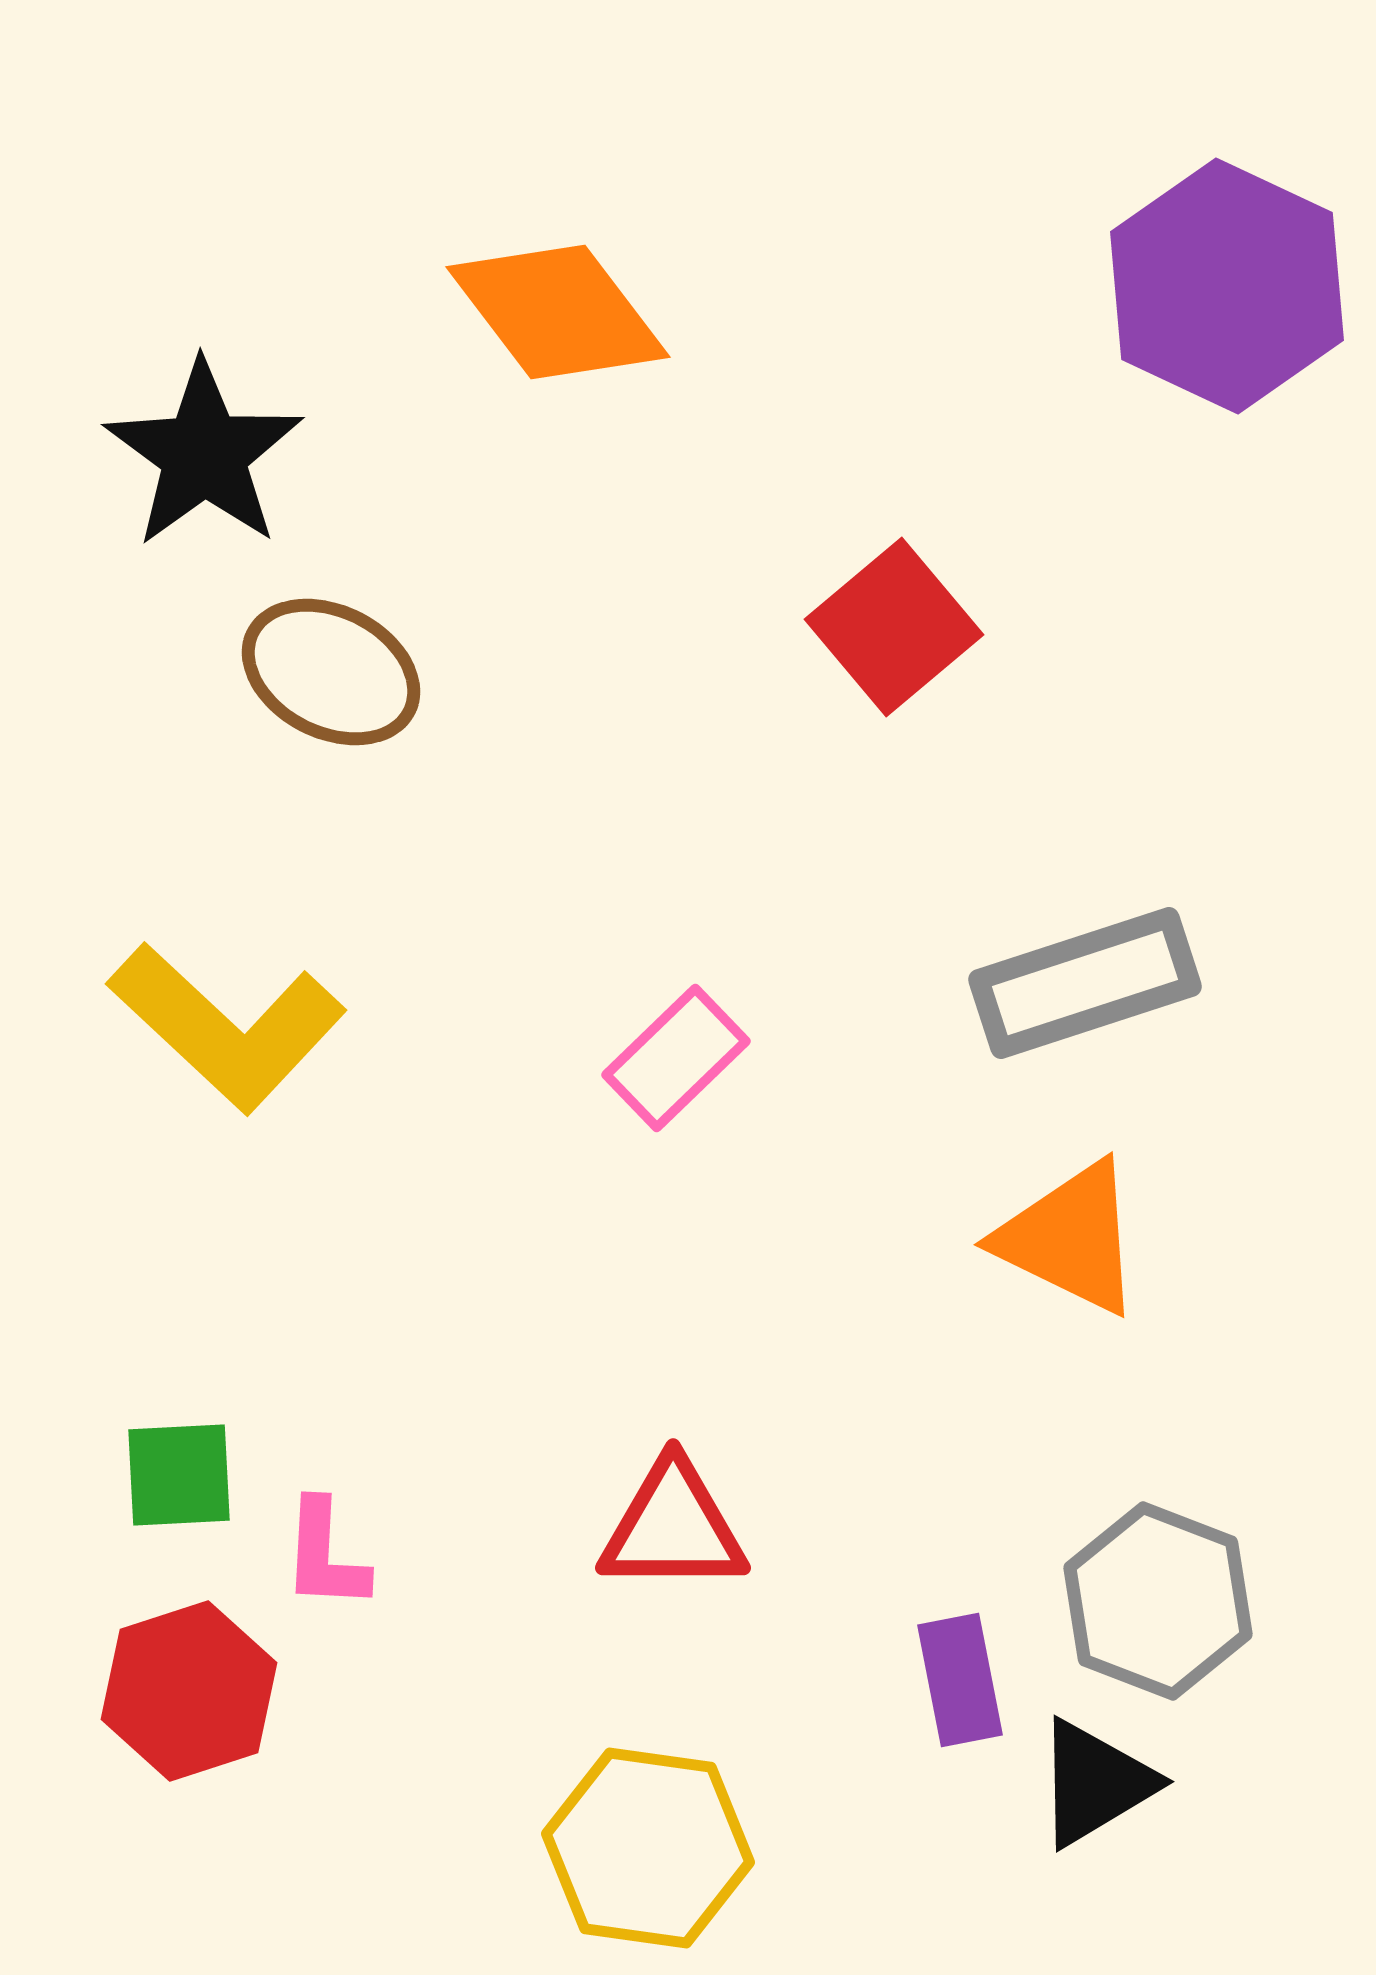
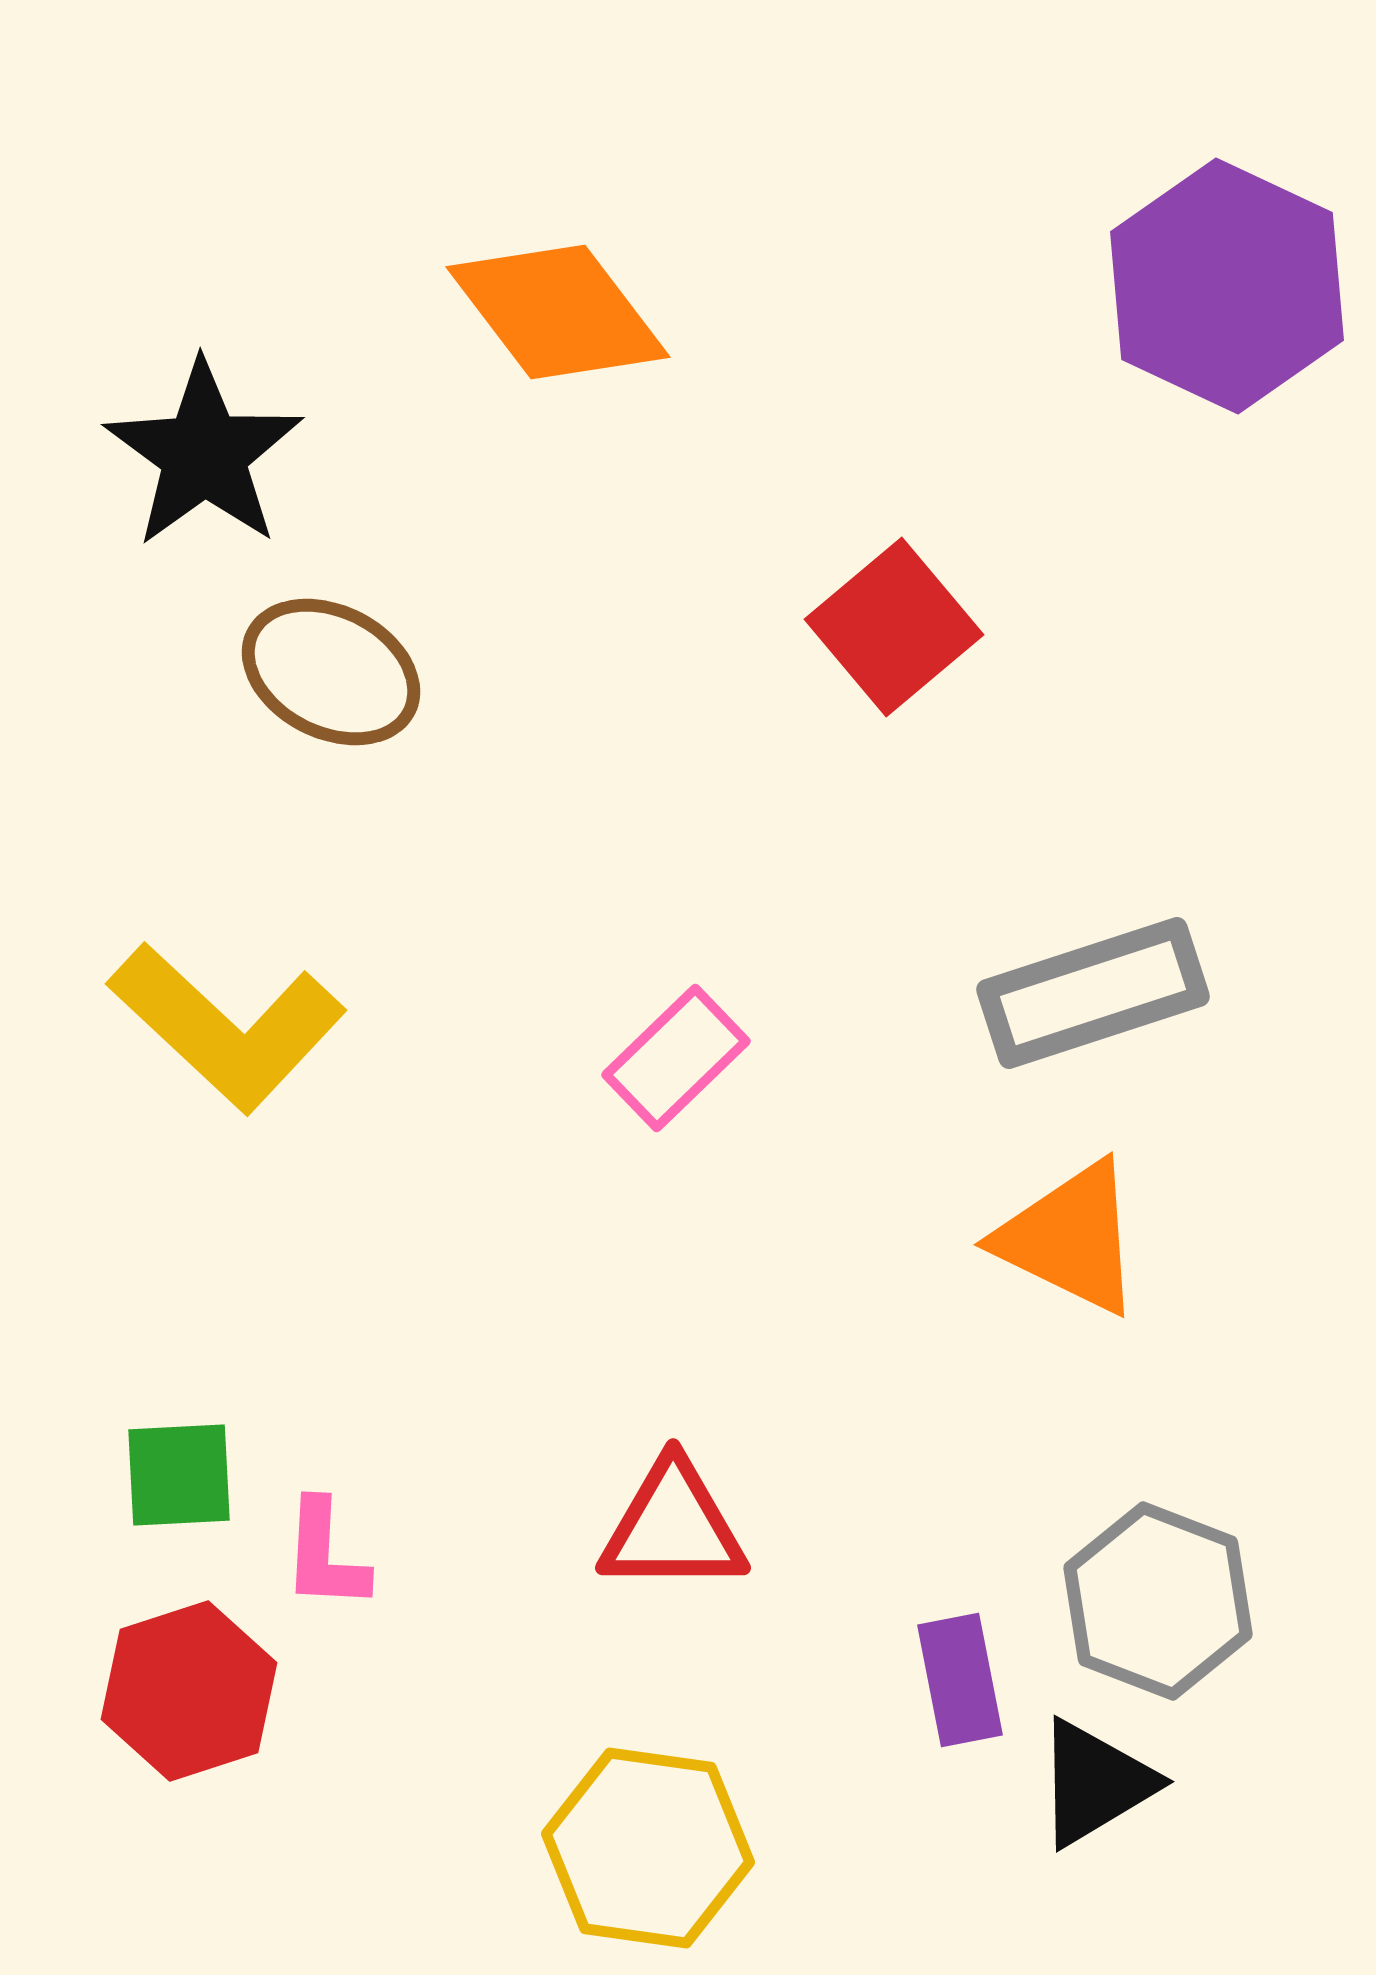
gray rectangle: moved 8 px right, 10 px down
